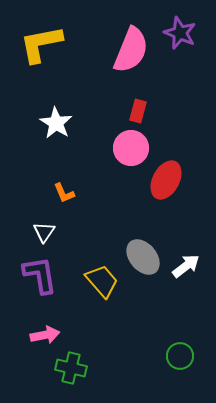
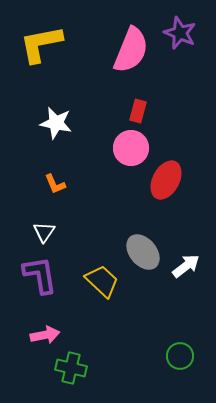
white star: rotated 20 degrees counterclockwise
orange L-shape: moved 9 px left, 9 px up
gray ellipse: moved 5 px up
yellow trapezoid: rotated 6 degrees counterclockwise
